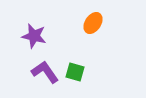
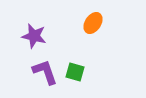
purple L-shape: rotated 16 degrees clockwise
